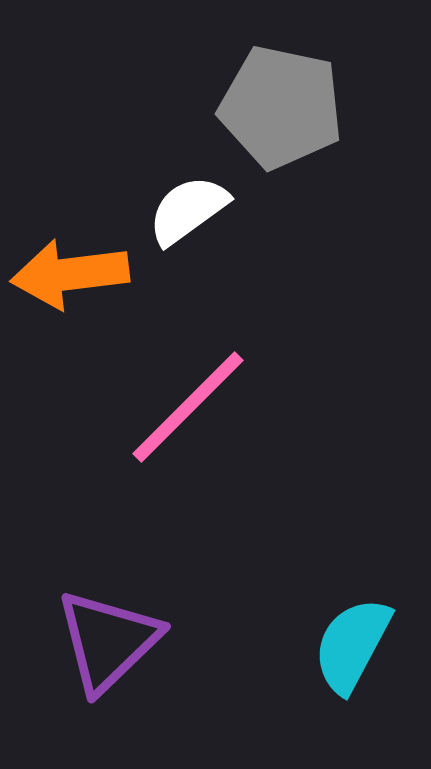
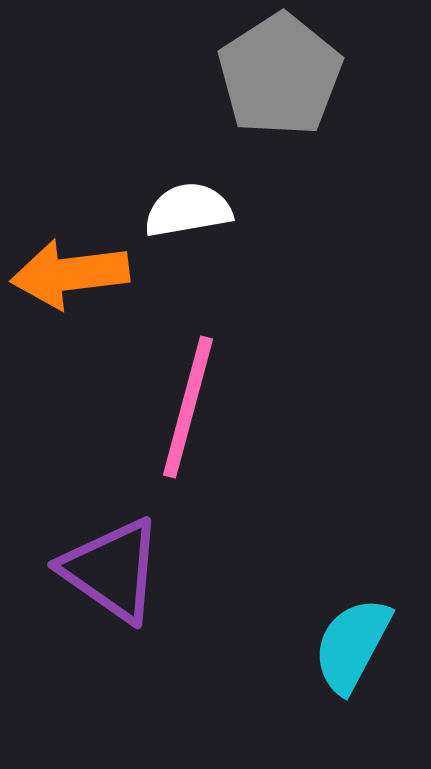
gray pentagon: moved 1 px left, 32 px up; rotated 27 degrees clockwise
white semicircle: rotated 26 degrees clockwise
pink line: rotated 30 degrees counterclockwise
purple triangle: moved 4 px right, 71 px up; rotated 41 degrees counterclockwise
